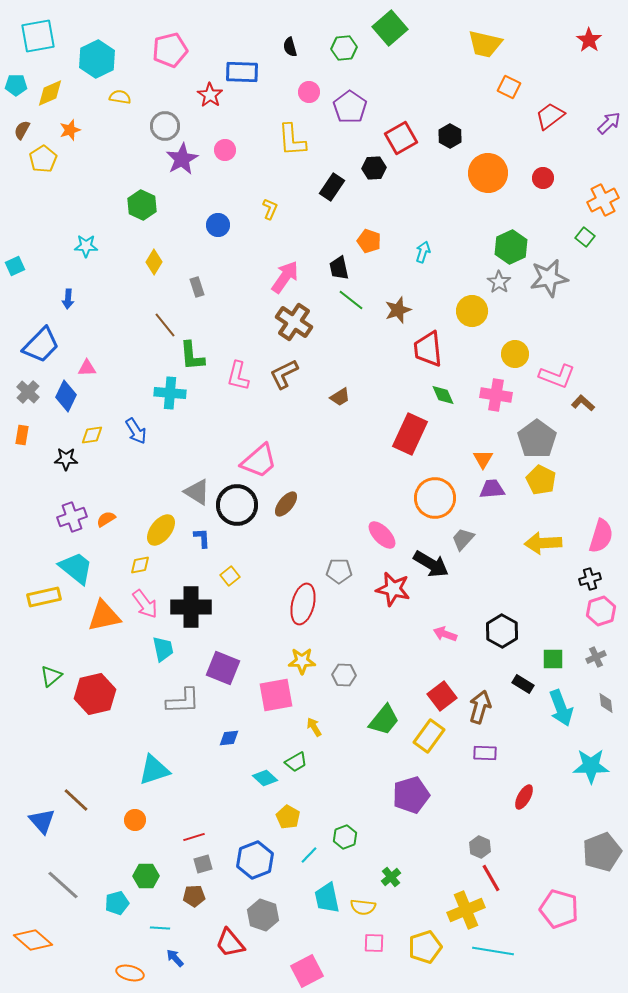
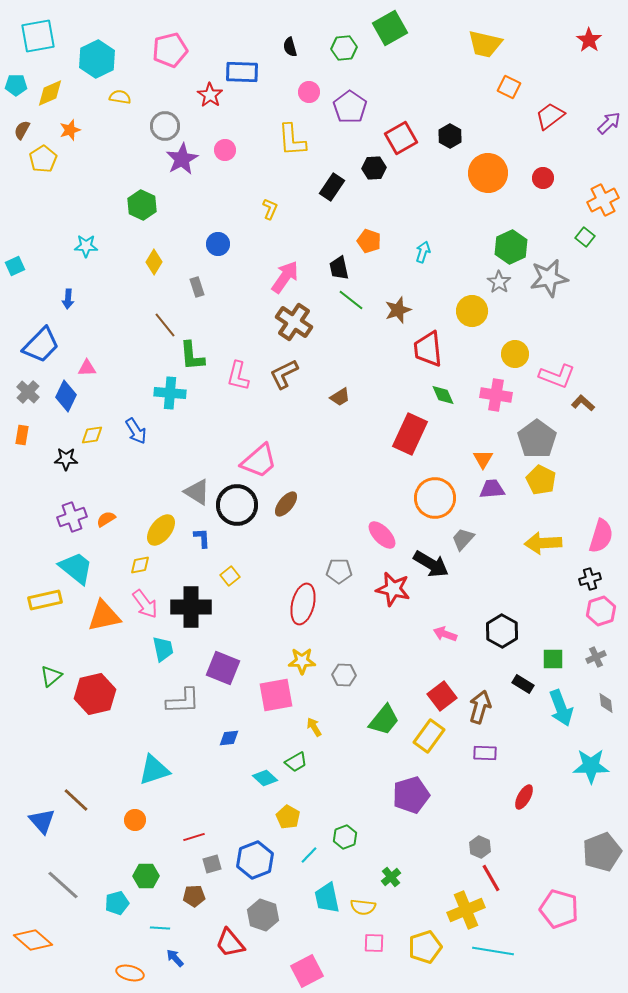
green square at (390, 28): rotated 12 degrees clockwise
blue circle at (218, 225): moved 19 px down
yellow rectangle at (44, 597): moved 1 px right, 3 px down
gray square at (203, 864): moved 9 px right
